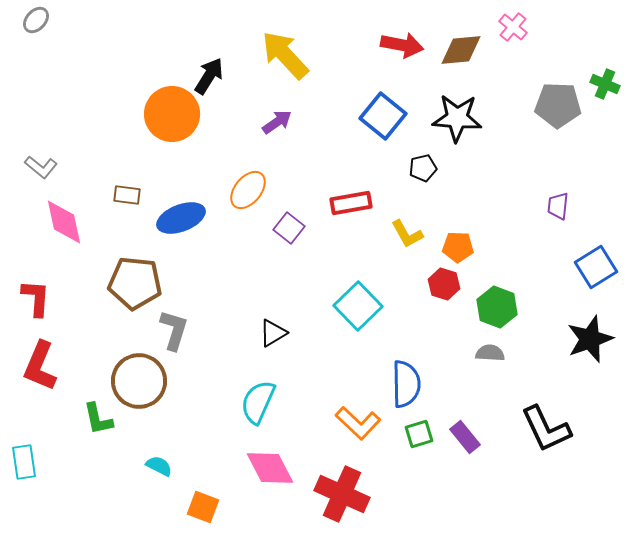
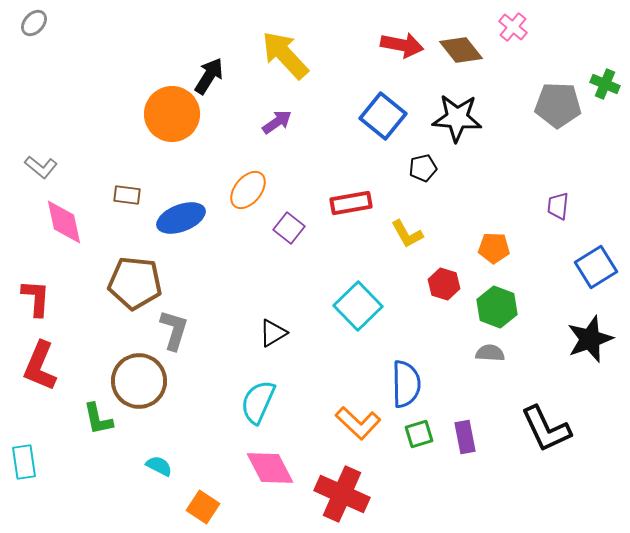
gray ellipse at (36, 20): moved 2 px left, 3 px down
brown diamond at (461, 50): rotated 57 degrees clockwise
orange pentagon at (458, 247): moved 36 px right, 1 px down
purple rectangle at (465, 437): rotated 28 degrees clockwise
orange square at (203, 507): rotated 12 degrees clockwise
